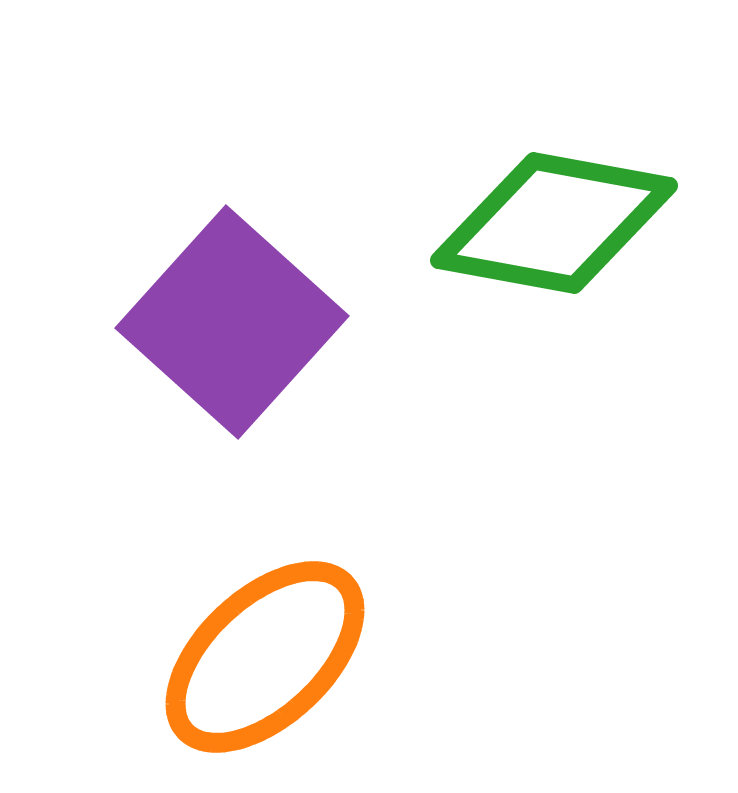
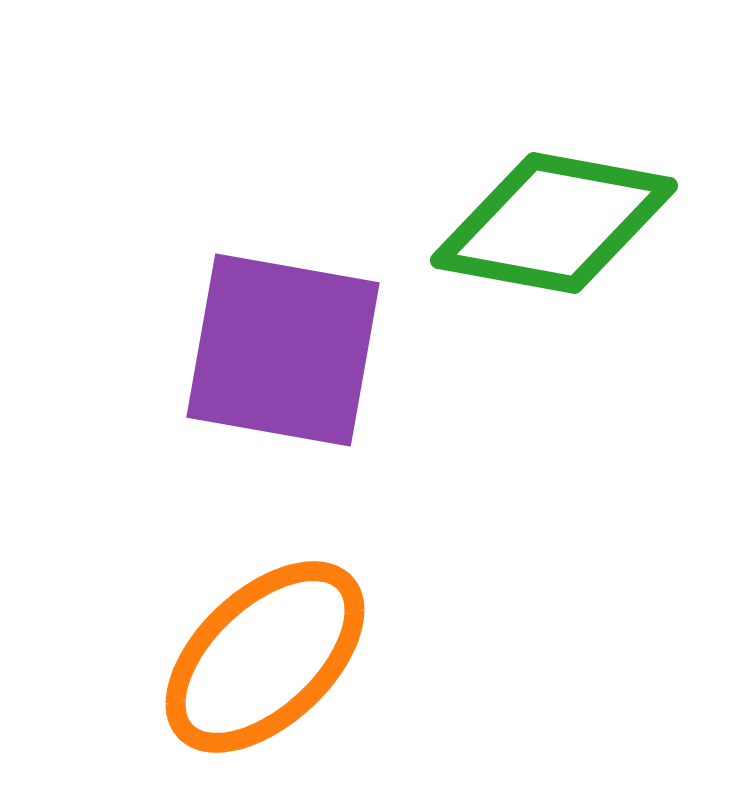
purple square: moved 51 px right, 28 px down; rotated 32 degrees counterclockwise
